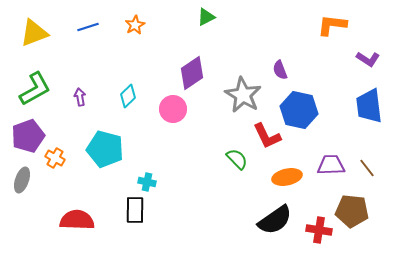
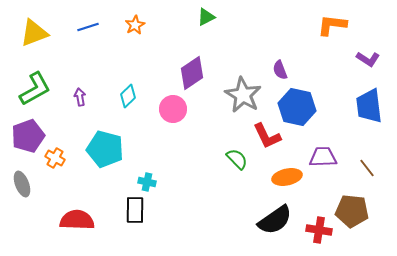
blue hexagon: moved 2 px left, 3 px up
purple trapezoid: moved 8 px left, 8 px up
gray ellipse: moved 4 px down; rotated 40 degrees counterclockwise
